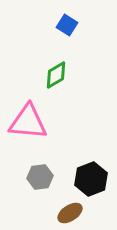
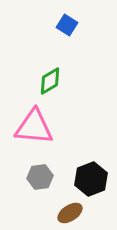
green diamond: moved 6 px left, 6 px down
pink triangle: moved 6 px right, 5 px down
